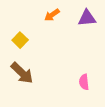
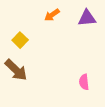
brown arrow: moved 6 px left, 3 px up
